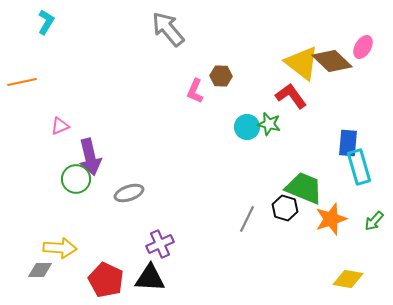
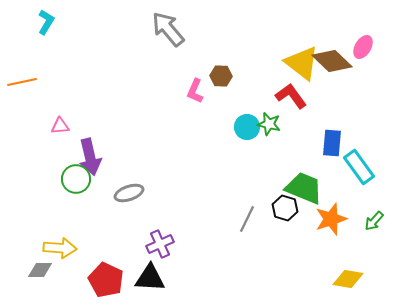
pink triangle: rotated 18 degrees clockwise
blue rectangle: moved 16 px left
cyan rectangle: rotated 20 degrees counterclockwise
